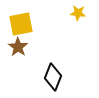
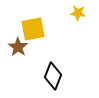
yellow square: moved 12 px right, 5 px down
black diamond: moved 1 px up
